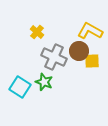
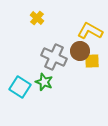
yellow cross: moved 14 px up
brown circle: moved 1 px right
